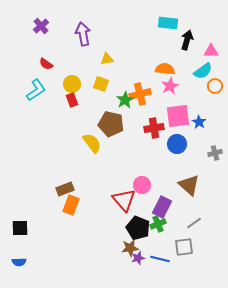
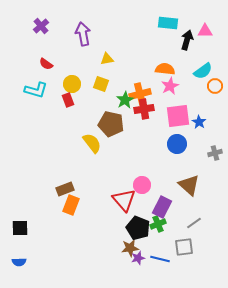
pink triangle: moved 6 px left, 20 px up
cyan L-shape: rotated 50 degrees clockwise
red rectangle: moved 4 px left
red cross: moved 10 px left, 19 px up
